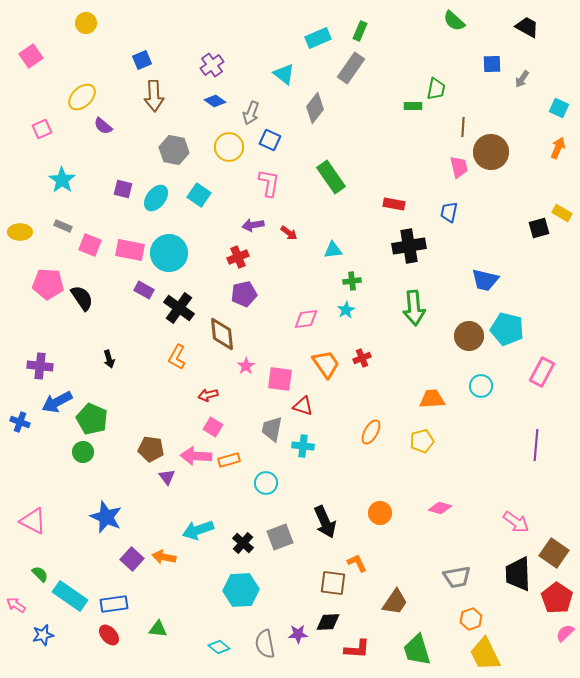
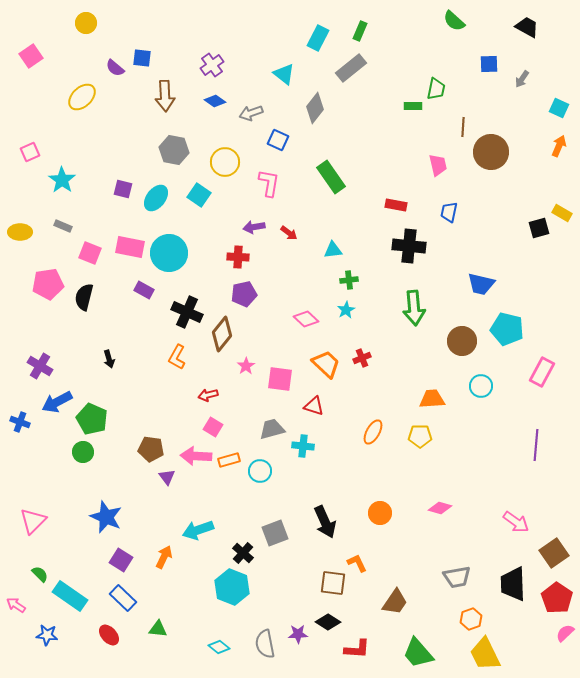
cyan rectangle at (318, 38): rotated 40 degrees counterclockwise
blue square at (142, 60): moved 2 px up; rotated 30 degrees clockwise
blue square at (492, 64): moved 3 px left
gray rectangle at (351, 68): rotated 16 degrees clockwise
brown arrow at (154, 96): moved 11 px right
gray arrow at (251, 113): rotated 50 degrees clockwise
purple semicircle at (103, 126): moved 12 px right, 58 px up
pink square at (42, 129): moved 12 px left, 23 px down
blue square at (270, 140): moved 8 px right
yellow circle at (229, 147): moved 4 px left, 15 px down
orange arrow at (558, 148): moved 1 px right, 2 px up
pink trapezoid at (459, 167): moved 21 px left, 2 px up
red rectangle at (394, 204): moved 2 px right, 1 px down
purple arrow at (253, 225): moved 1 px right, 2 px down
pink square at (90, 245): moved 8 px down
black cross at (409, 246): rotated 16 degrees clockwise
pink rectangle at (130, 250): moved 3 px up
red cross at (238, 257): rotated 25 degrees clockwise
blue trapezoid at (485, 280): moved 4 px left, 4 px down
green cross at (352, 281): moved 3 px left, 1 px up
pink pentagon at (48, 284): rotated 12 degrees counterclockwise
black semicircle at (82, 298): moved 2 px right, 1 px up; rotated 132 degrees counterclockwise
black cross at (179, 308): moved 8 px right, 4 px down; rotated 12 degrees counterclockwise
pink diamond at (306, 319): rotated 50 degrees clockwise
brown diamond at (222, 334): rotated 44 degrees clockwise
brown circle at (469, 336): moved 7 px left, 5 px down
orange trapezoid at (326, 364): rotated 12 degrees counterclockwise
purple cross at (40, 366): rotated 25 degrees clockwise
red triangle at (303, 406): moved 11 px right
gray trapezoid at (272, 429): rotated 64 degrees clockwise
orange ellipse at (371, 432): moved 2 px right
yellow pentagon at (422, 441): moved 2 px left, 5 px up; rotated 15 degrees clockwise
cyan circle at (266, 483): moved 6 px left, 12 px up
pink triangle at (33, 521): rotated 48 degrees clockwise
gray square at (280, 537): moved 5 px left, 4 px up
black cross at (243, 543): moved 10 px down
brown square at (554, 553): rotated 20 degrees clockwise
orange arrow at (164, 557): rotated 105 degrees clockwise
purple square at (132, 559): moved 11 px left, 1 px down; rotated 10 degrees counterclockwise
black trapezoid at (518, 574): moved 5 px left, 10 px down
cyan hexagon at (241, 590): moved 9 px left, 3 px up; rotated 24 degrees clockwise
blue rectangle at (114, 604): moved 9 px right, 6 px up; rotated 52 degrees clockwise
black diamond at (328, 622): rotated 35 degrees clockwise
blue star at (43, 635): moved 4 px right; rotated 20 degrees clockwise
green trapezoid at (417, 650): moved 1 px right, 3 px down; rotated 24 degrees counterclockwise
